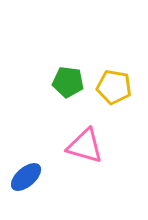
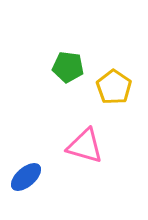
green pentagon: moved 15 px up
yellow pentagon: rotated 24 degrees clockwise
